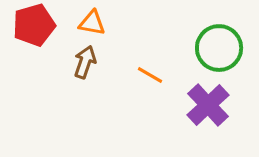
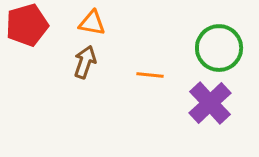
red pentagon: moved 7 px left
orange line: rotated 24 degrees counterclockwise
purple cross: moved 2 px right, 2 px up
